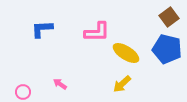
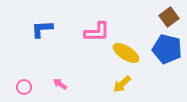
pink circle: moved 1 px right, 5 px up
